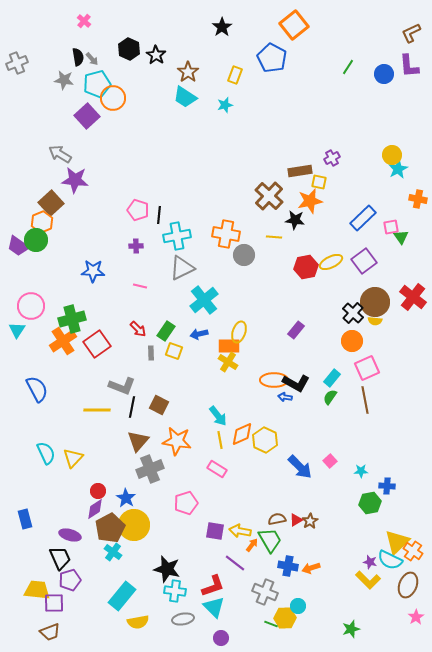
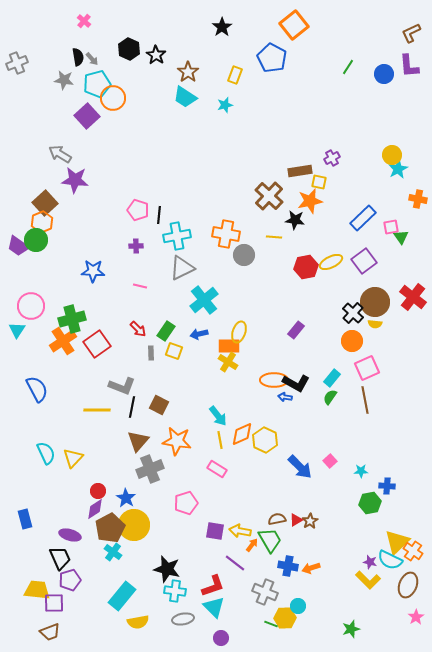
brown square at (51, 203): moved 6 px left
yellow semicircle at (375, 321): moved 3 px down
